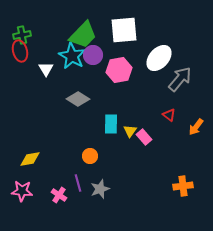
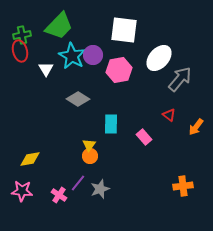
white square: rotated 12 degrees clockwise
green trapezoid: moved 24 px left, 9 px up
yellow triangle: moved 41 px left, 14 px down
purple line: rotated 54 degrees clockwise
